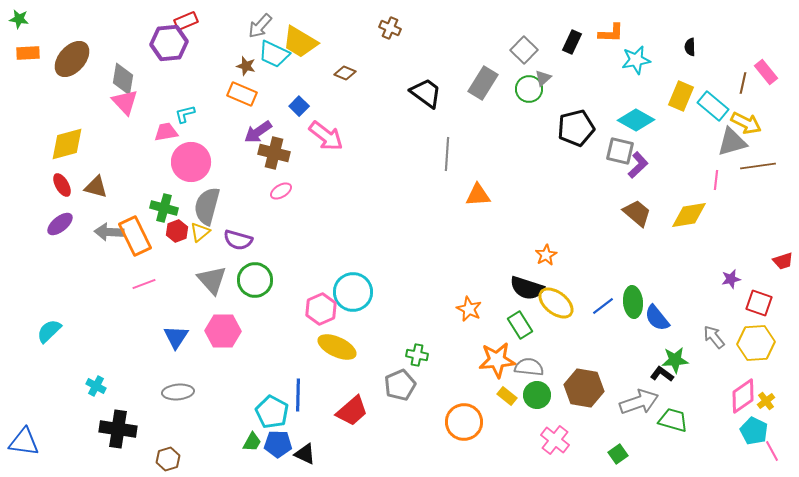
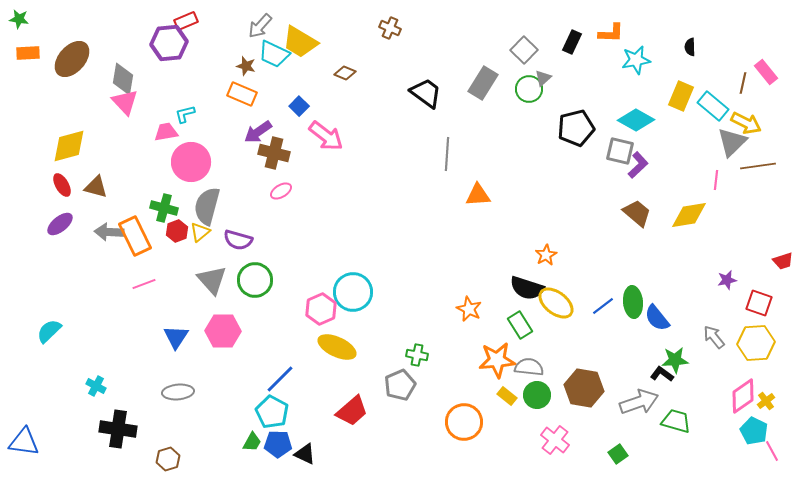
gray triangle at (732, 142): rotated 28 degrees counterclockwise
yellow diamond at (67, 144): moved 2 px right, 2 px down
purple star at (731, 279): moved 4 px left, 1 px down
blue line at (298, 395): moved 18 px left, 16 px up; rotated 44 degrees clockwise
green trapezoid at (673, 420): moved 3 px right, 1 px down
